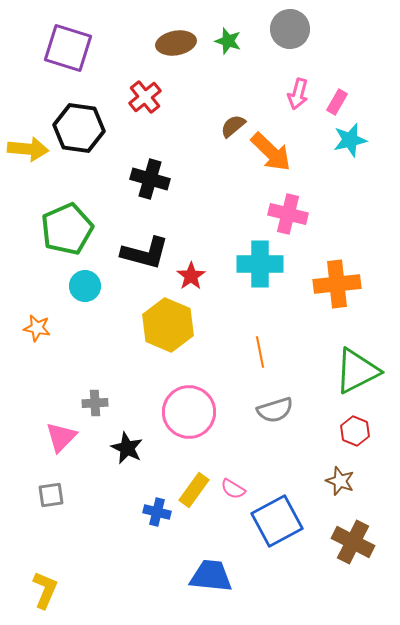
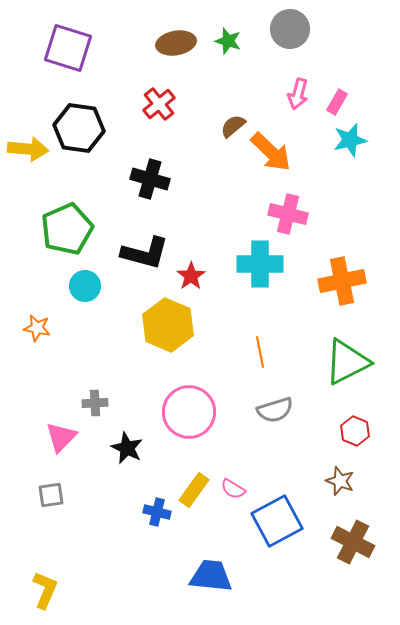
red cross: moved 14 px right, 7 px down
orange cross: moved 5 px right, 3 px up; rotated 6 degrees counterclockwise
green triangle: moved 10 px left, 9 px up
